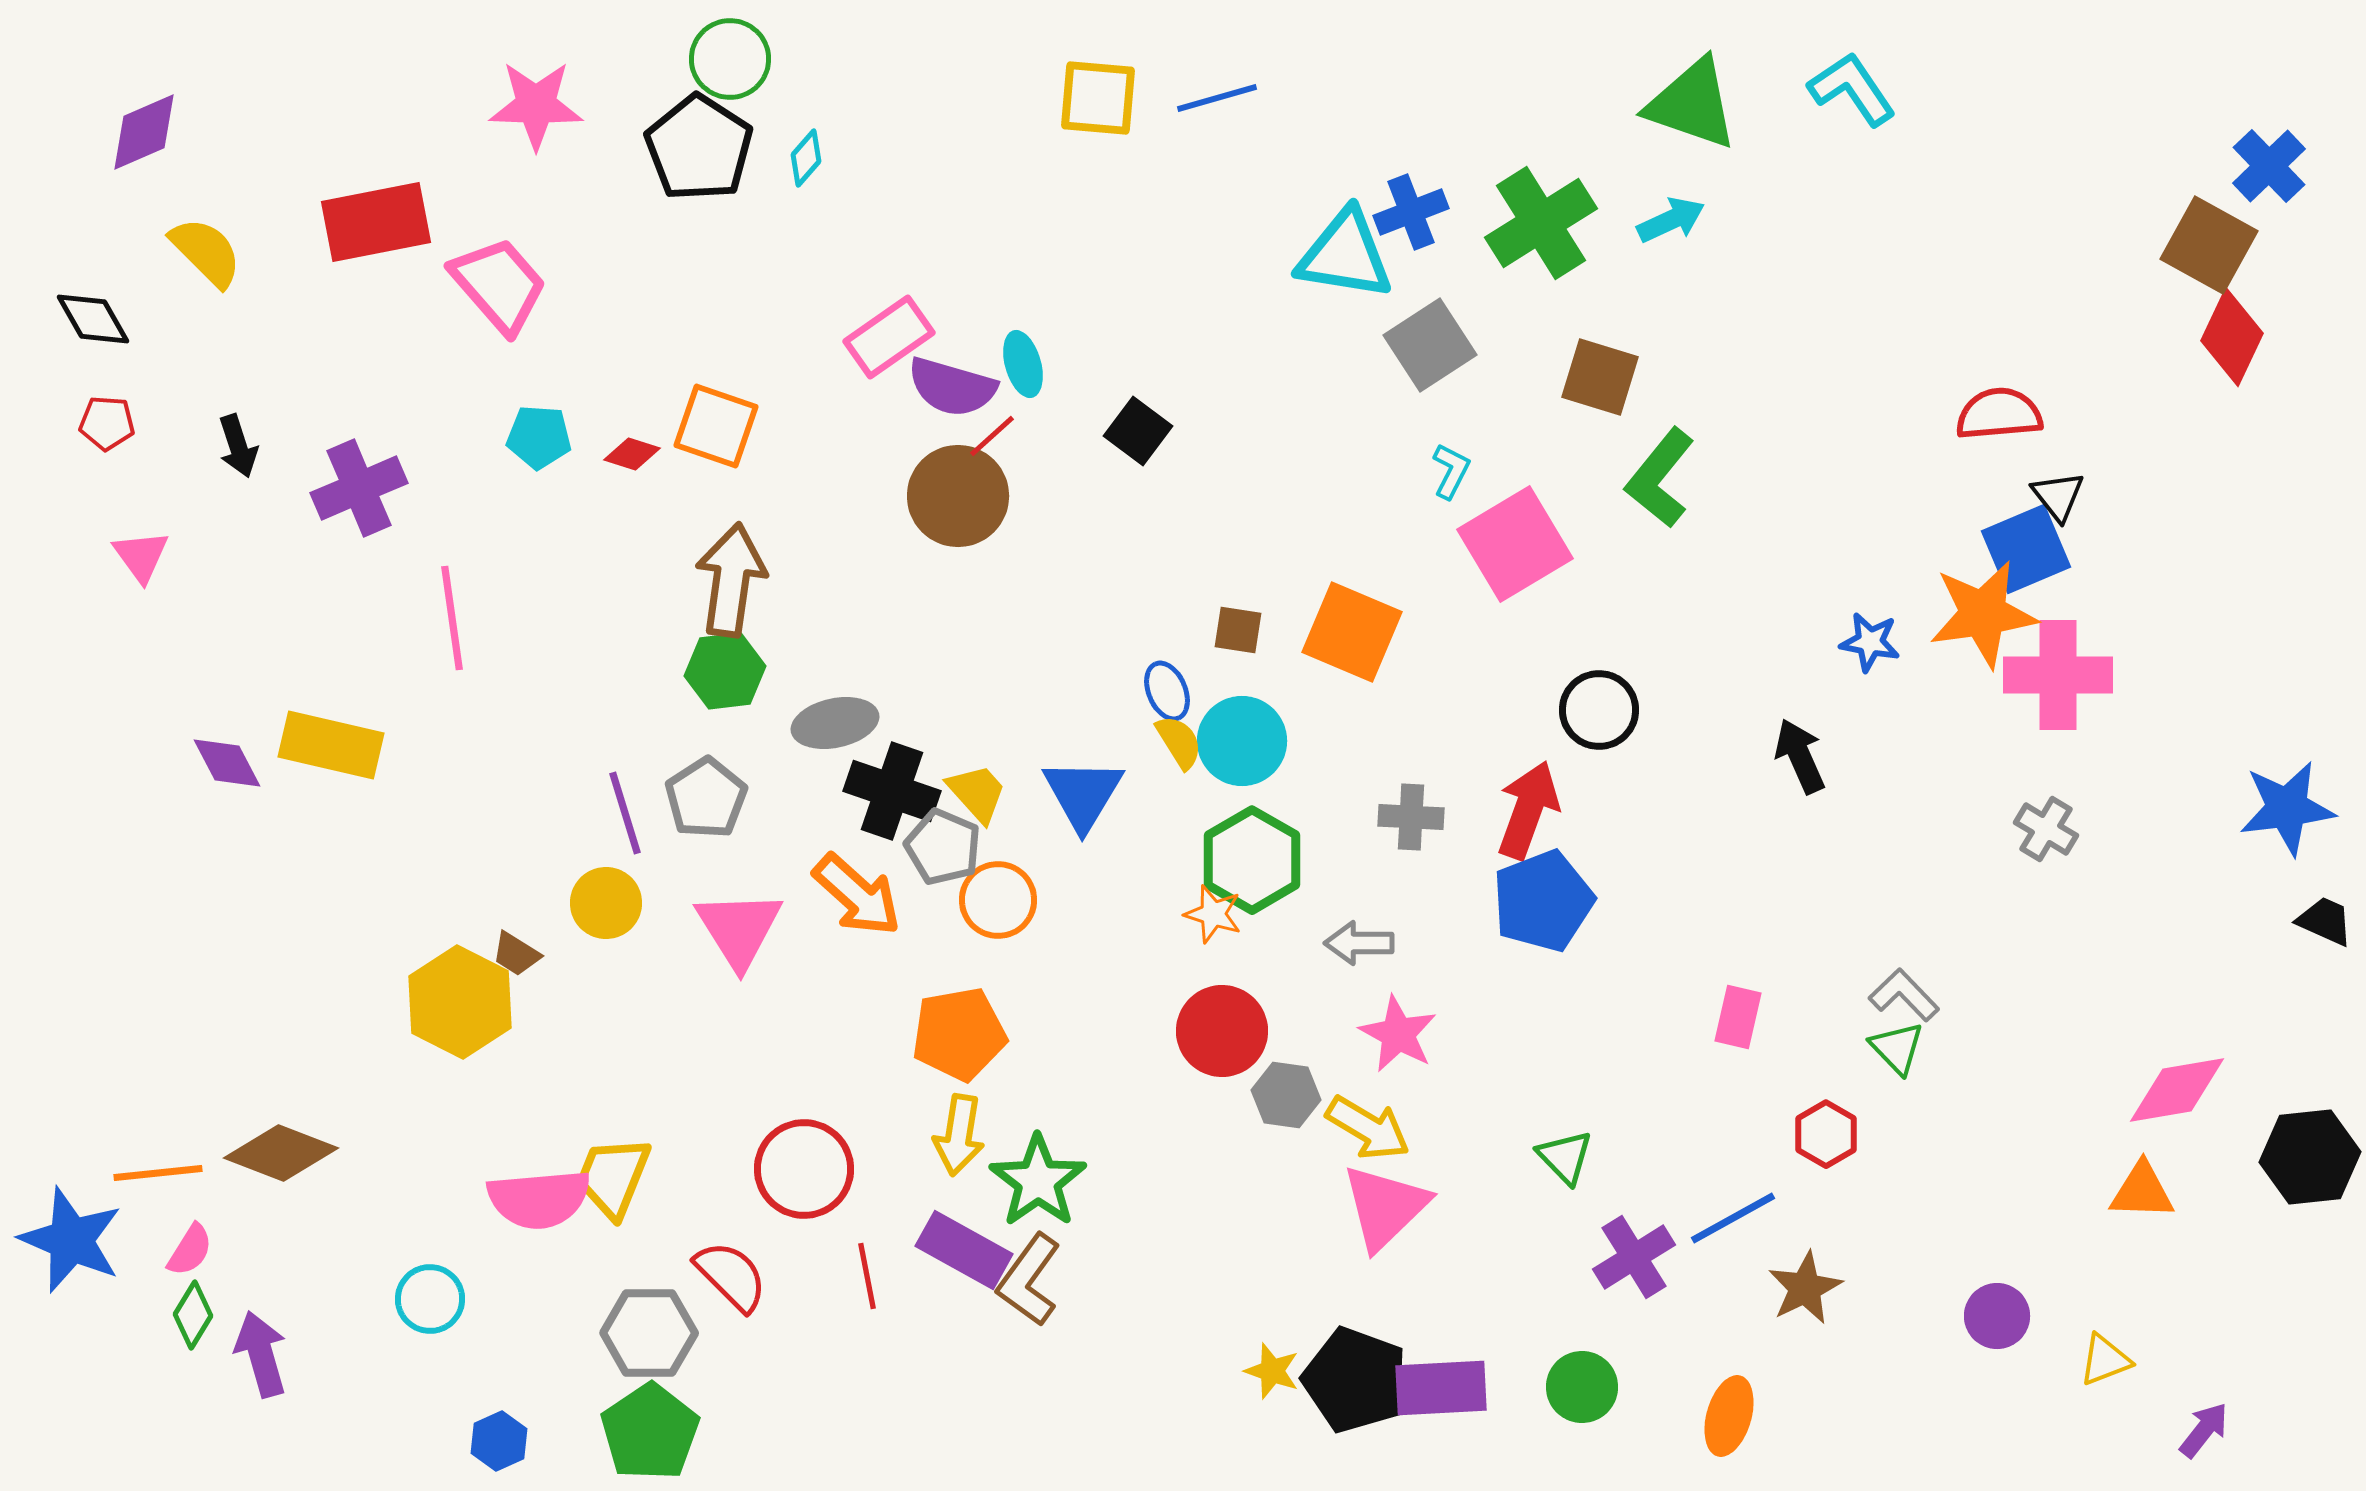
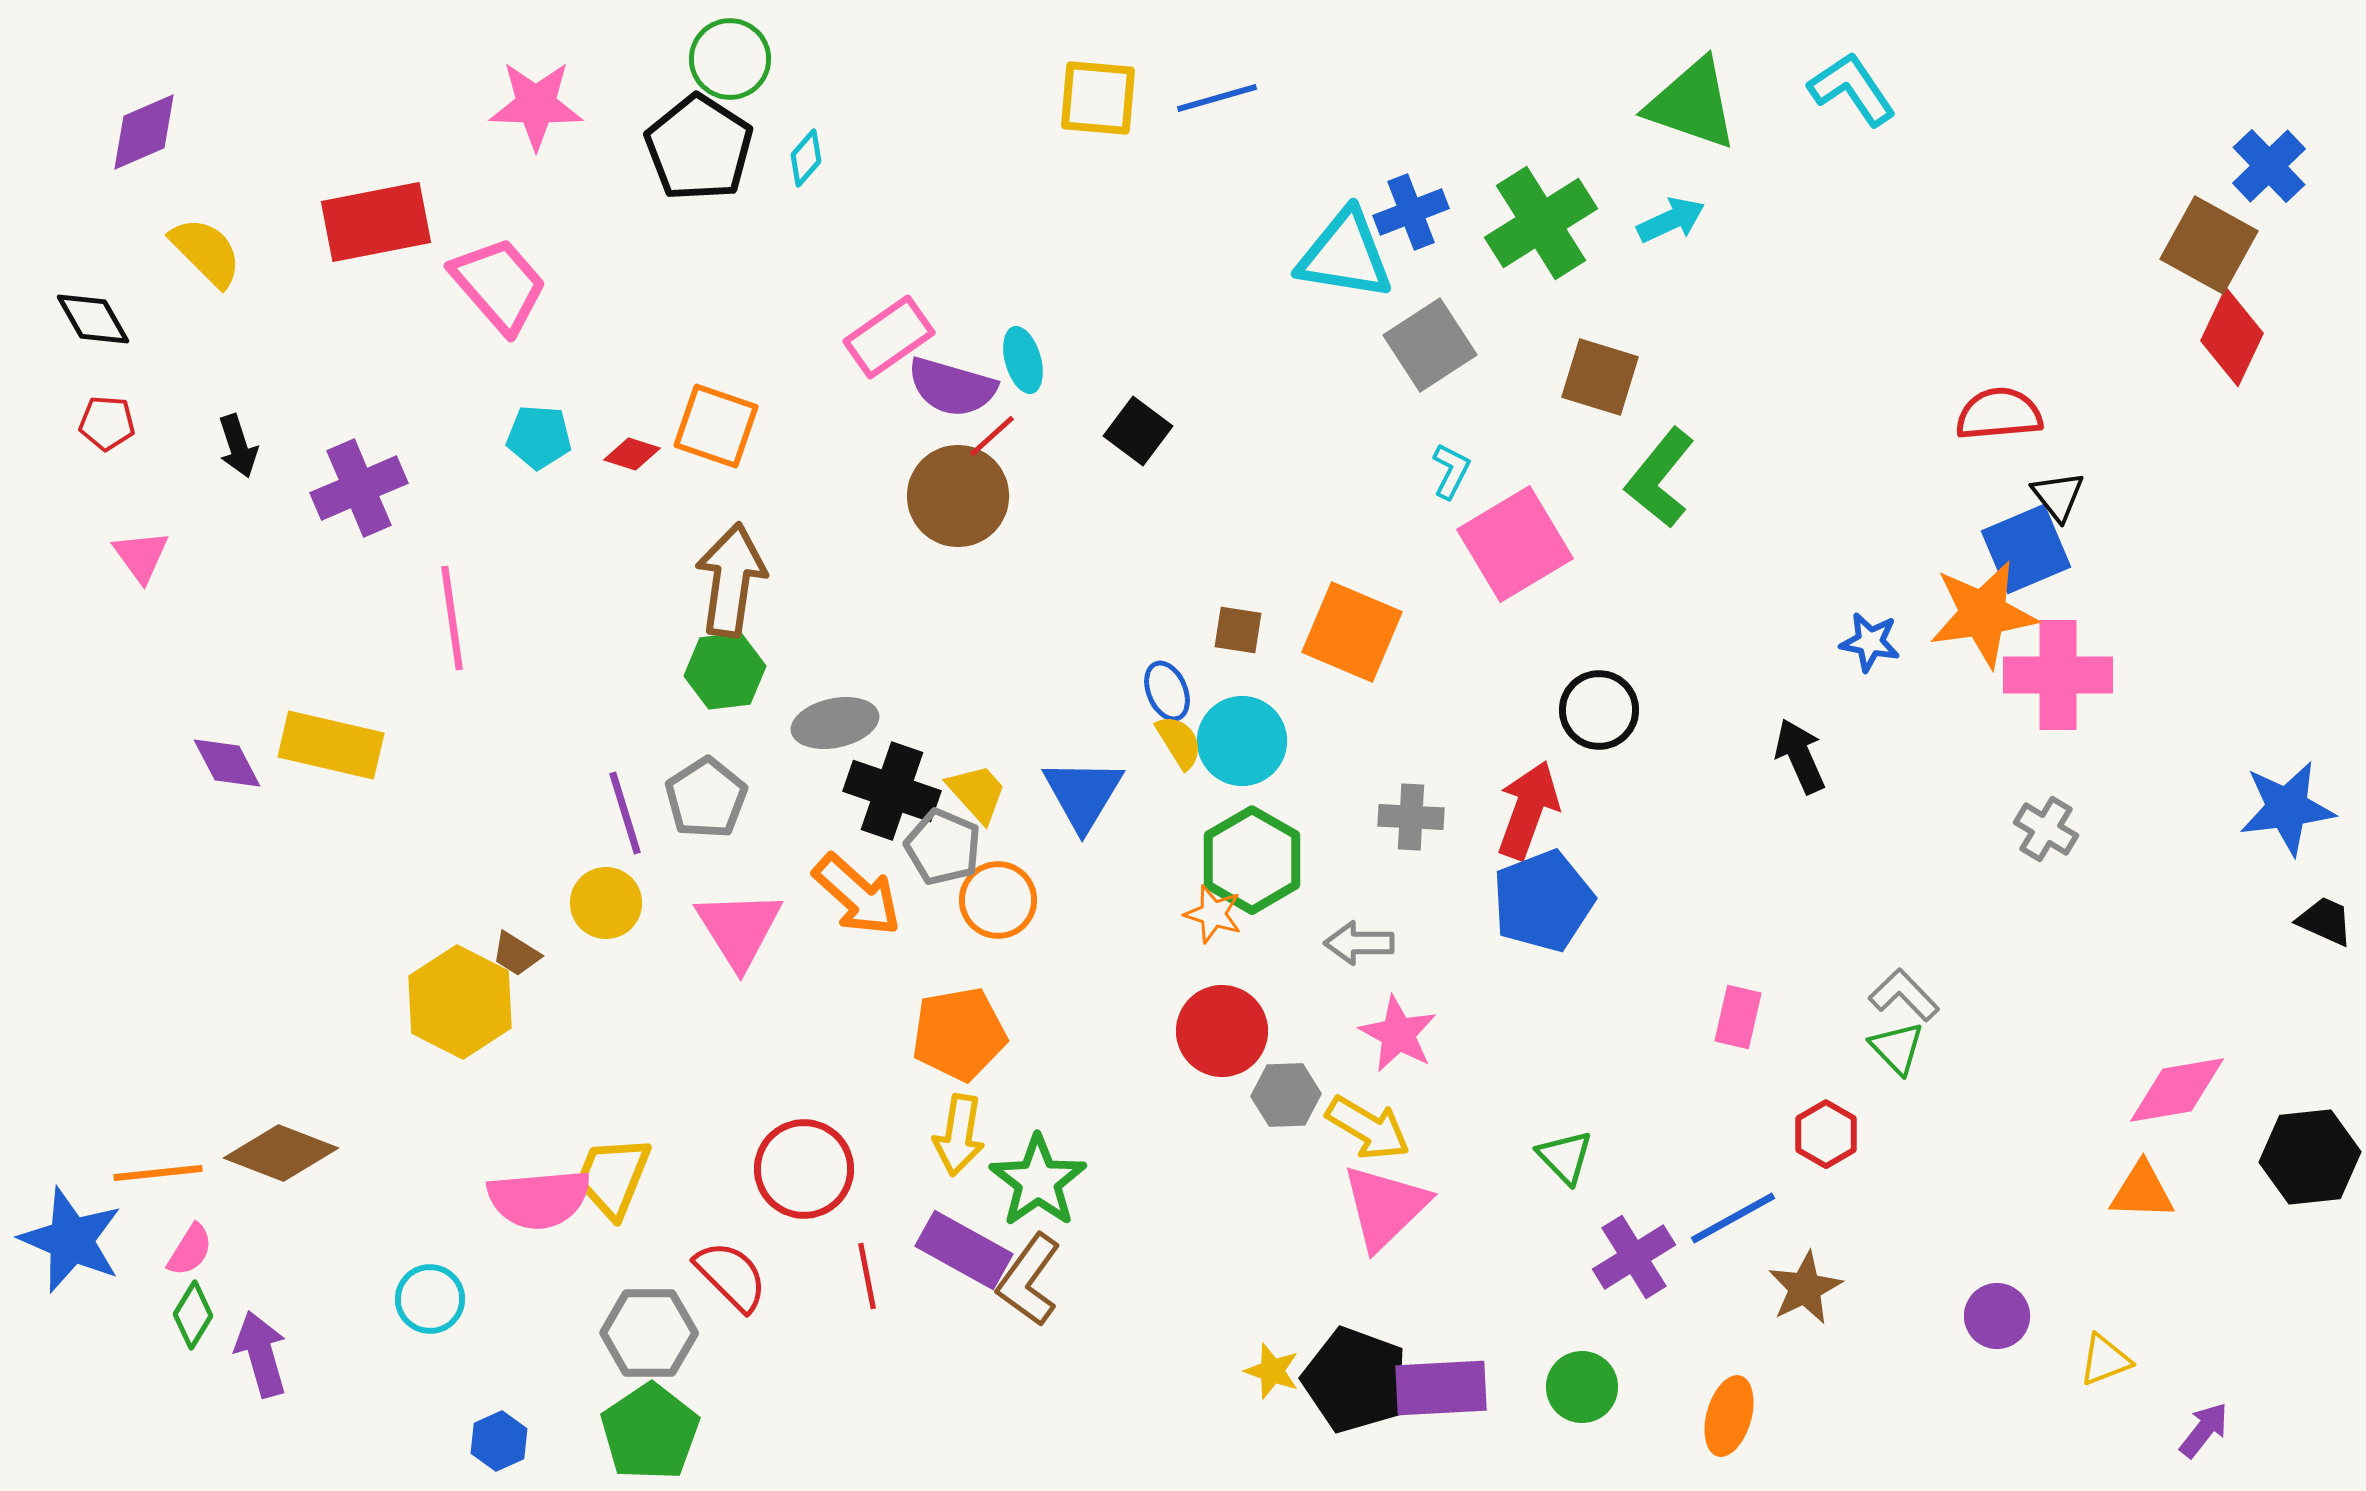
cyan ellipse at (1023, 364): moved 4 px up
gray hexagon at (1286, 1095): rotated 10 degrees counterclockwise
